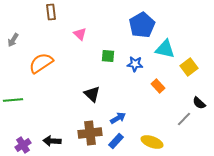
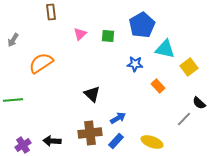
pink triangle: rotated 32 degrees clockwise
green square: moved 20 px up
